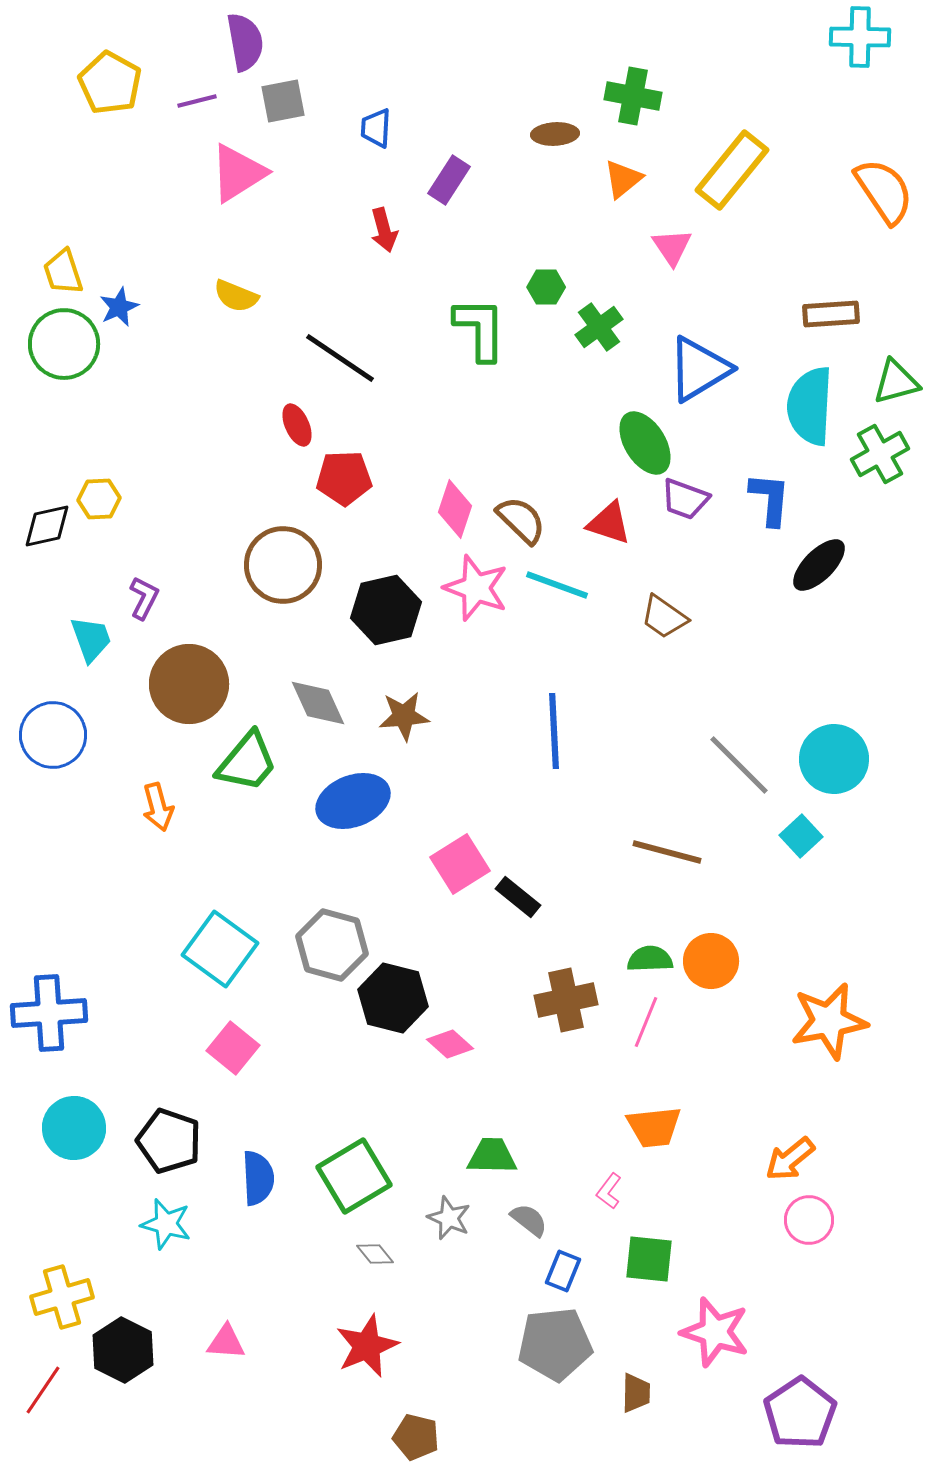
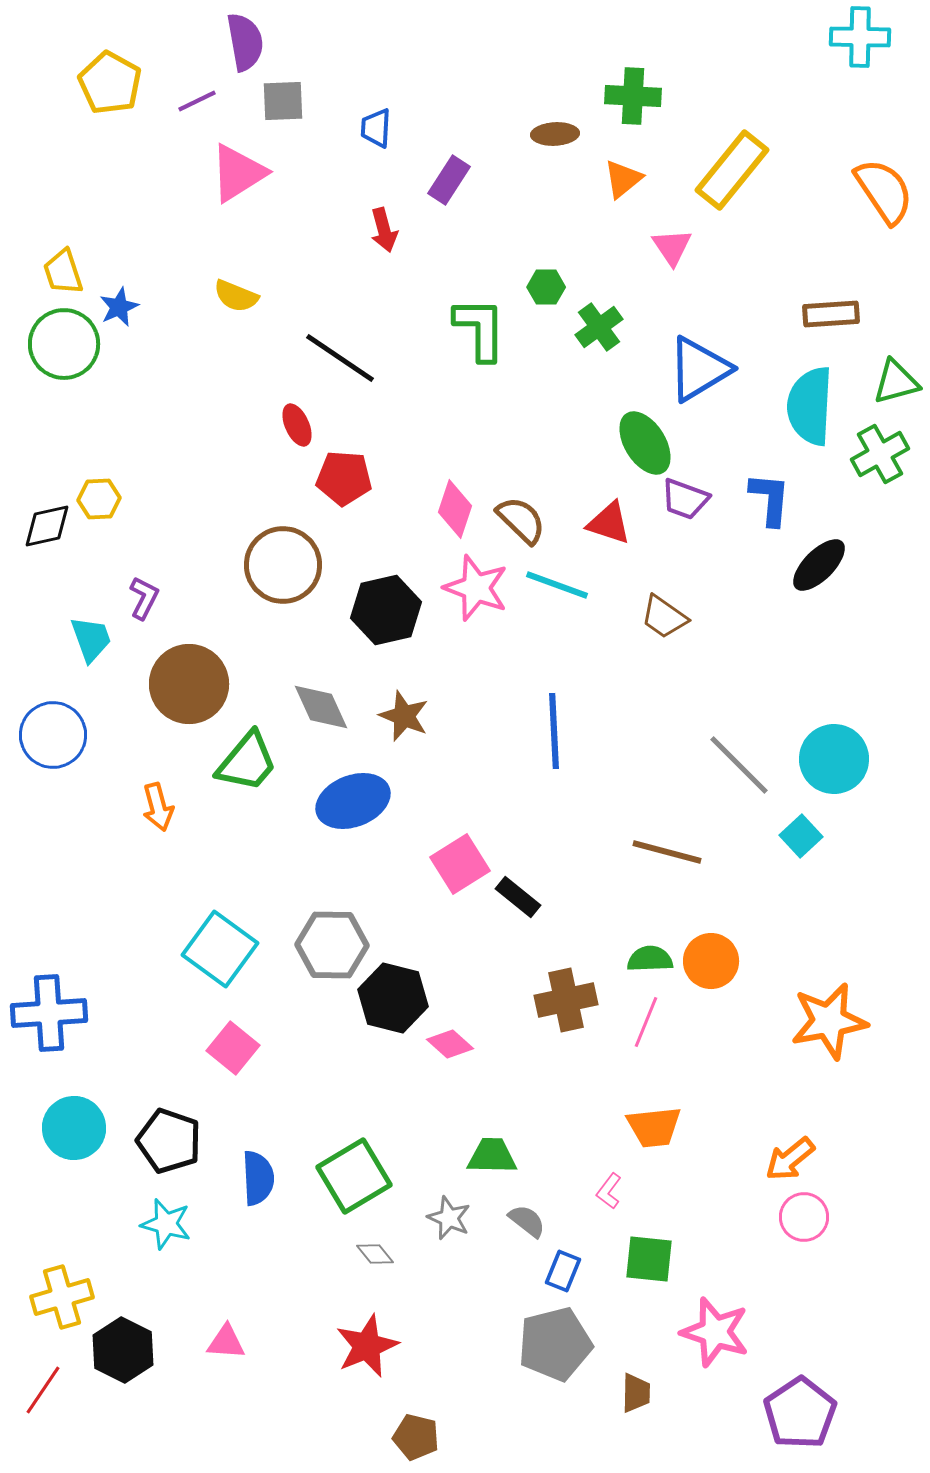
green cross at (633, 96): rotated 8 degrees counterclockwise
purple line at (197, 101): rotated 12 degrees counterclockwise
gray square at (283, 101): rotated 9 degrees clockwise
red pentagon at (344, 478): rotated 6 degrees clockwise
gray diamond at (318, 703): moved 3 px right, 4 px down
brown star at (404, 716): rotated 27 degrees clockwise
gray hexagon at (332, 945): rotated 14 degrees counterclockwise
gray semicircle at (529, 1220): moved 2 px left, 1 px down
pink circle at (809, 1220): moved 5 px left, 3 px up
gray pentagon at (555, 1344): rotated 8 degrees counterclockwise
